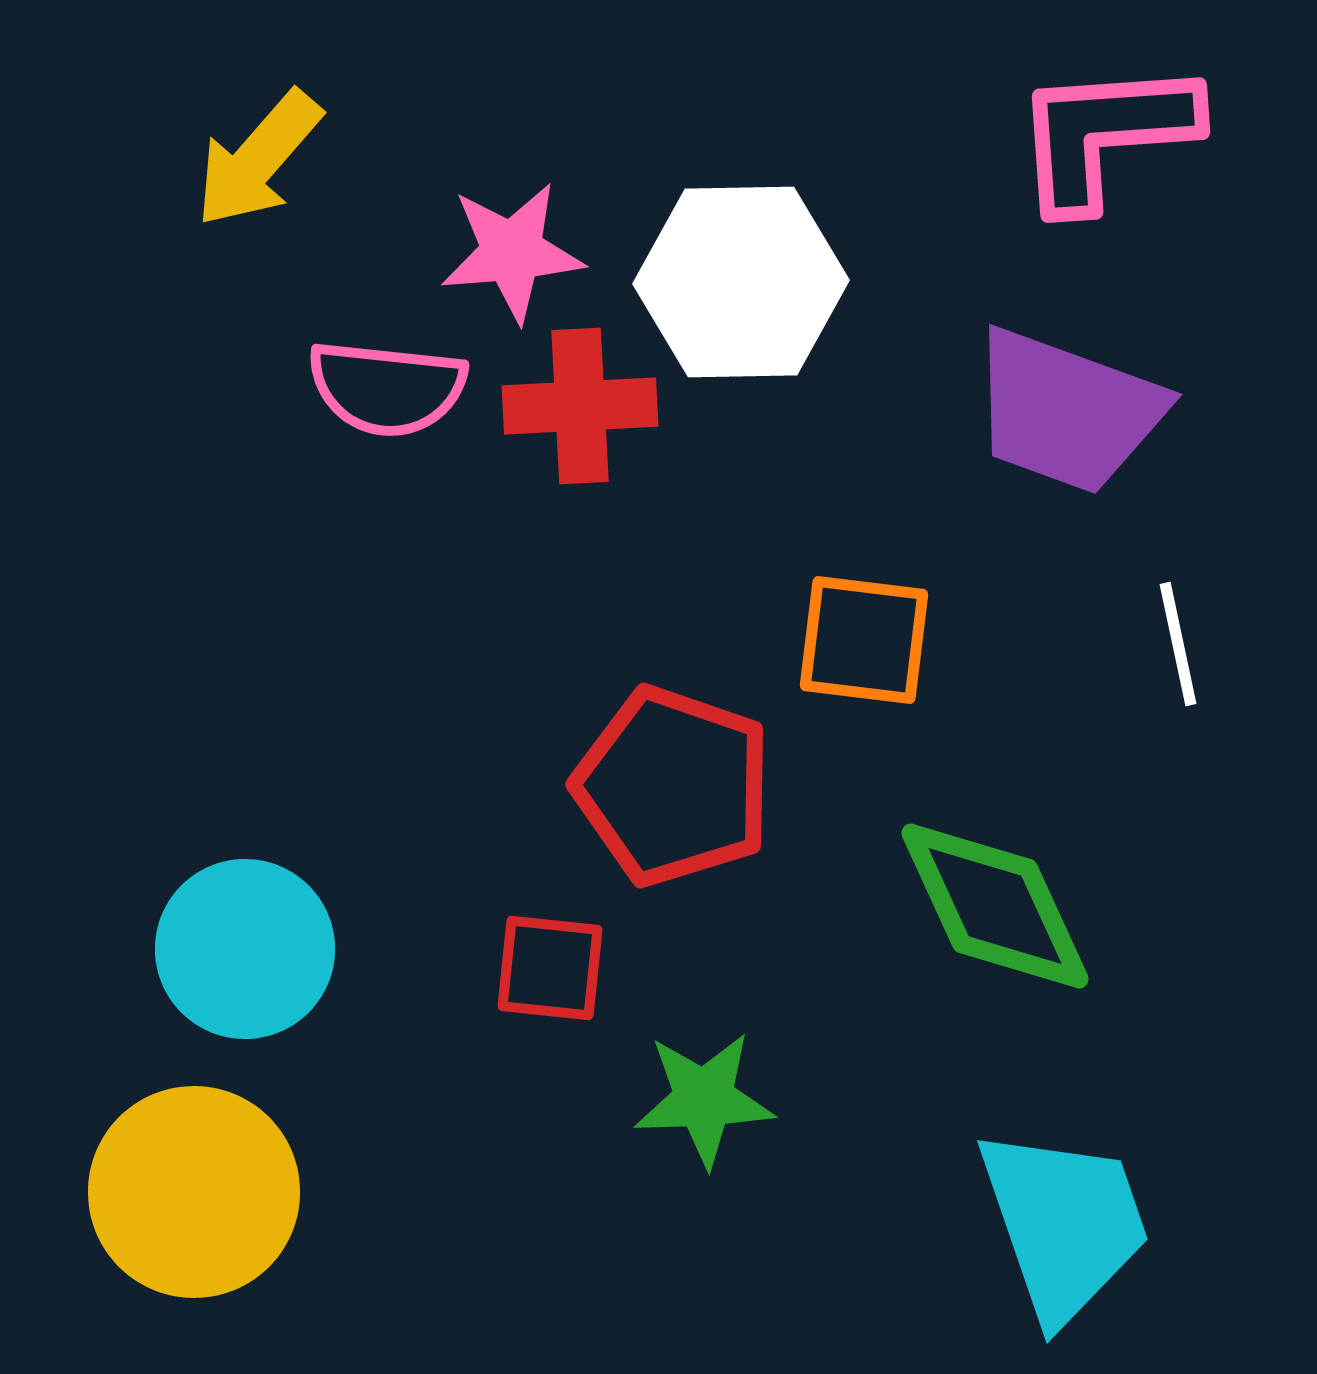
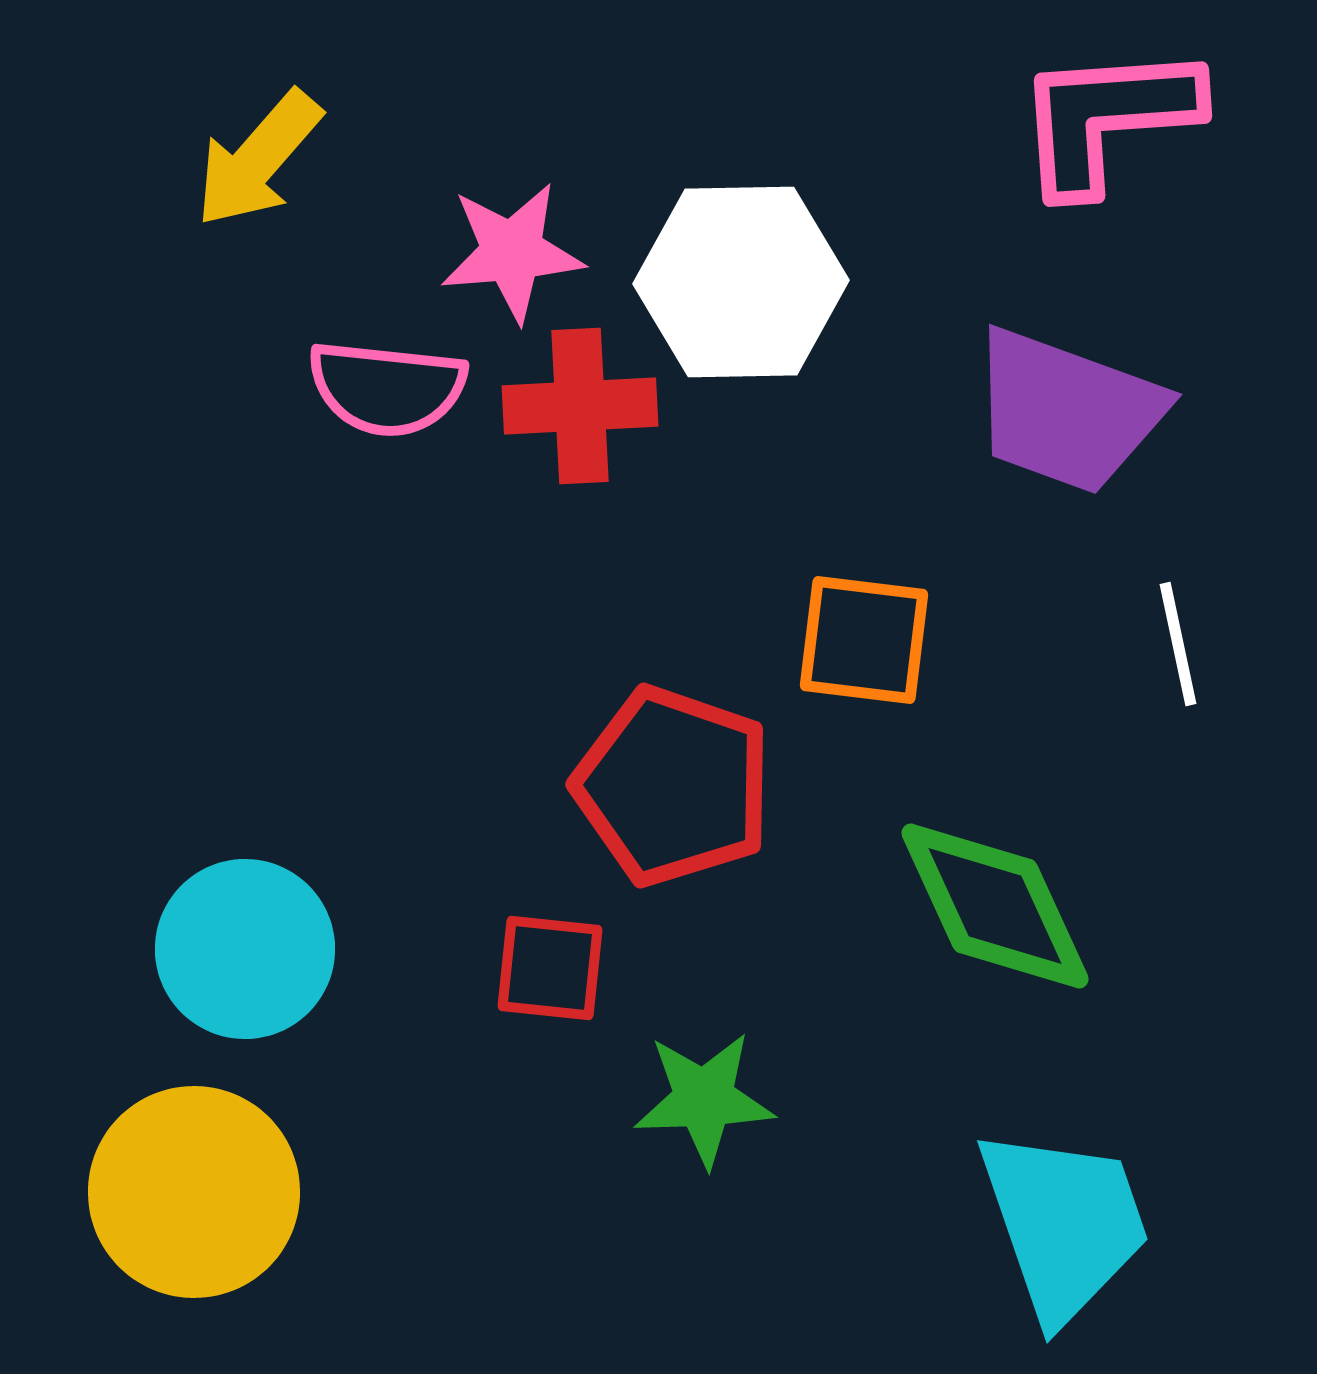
pink L-shape: moved 2 px right, 16 px up
